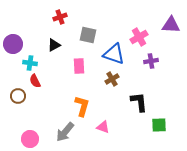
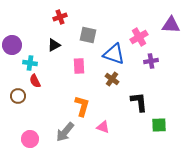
purple circle: moved 1 px left, 1 px down
brown cross: rotated 24 degrees counterclockwise
